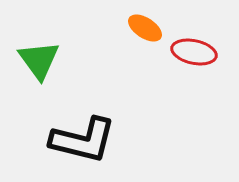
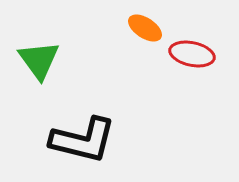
red ellipse: moved 2 px left, 2 px down
